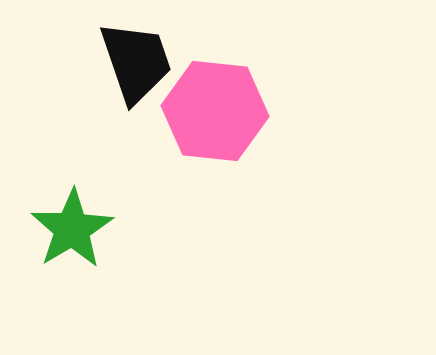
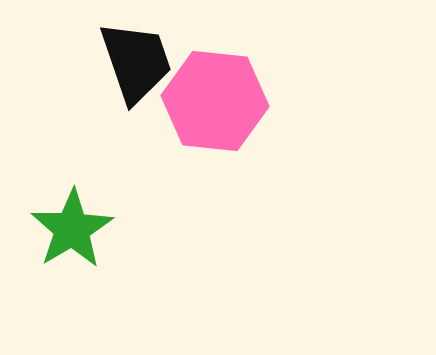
pink hexagon: moved 10 px up
